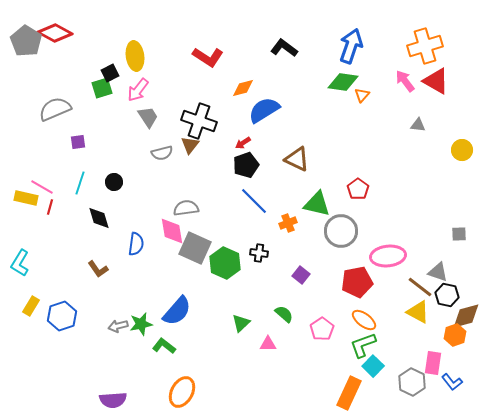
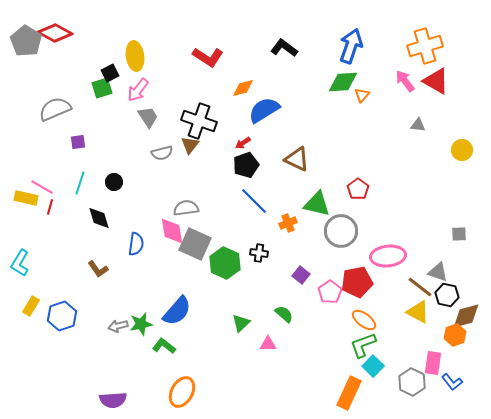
green diamond at (343, 82): rotated 12 degrees counterclockwise
gray square at (195, 248): moved 4 px up
pink pentagon at (322, 329): moved 8 px right, 37 px up
